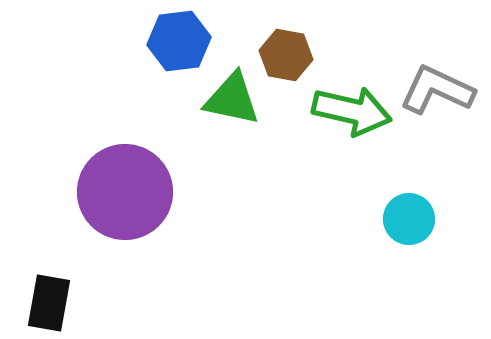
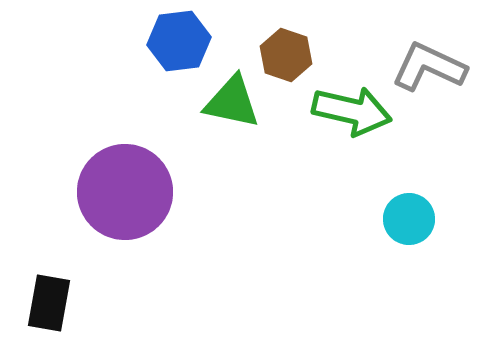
brown hexagon: rotated 9 degrees clockwise
gray L-shape: moved 8 px left, 23 px up
green triangle: moved 3 px down
